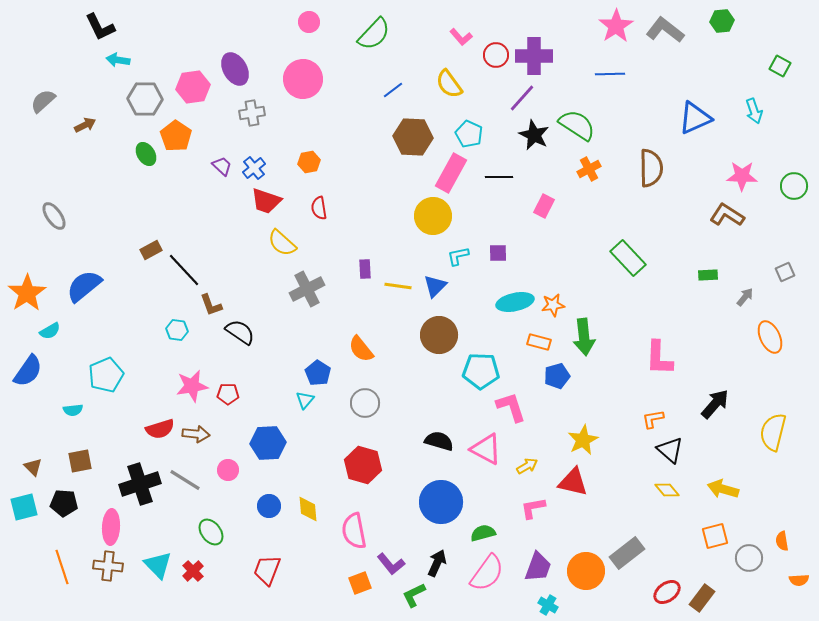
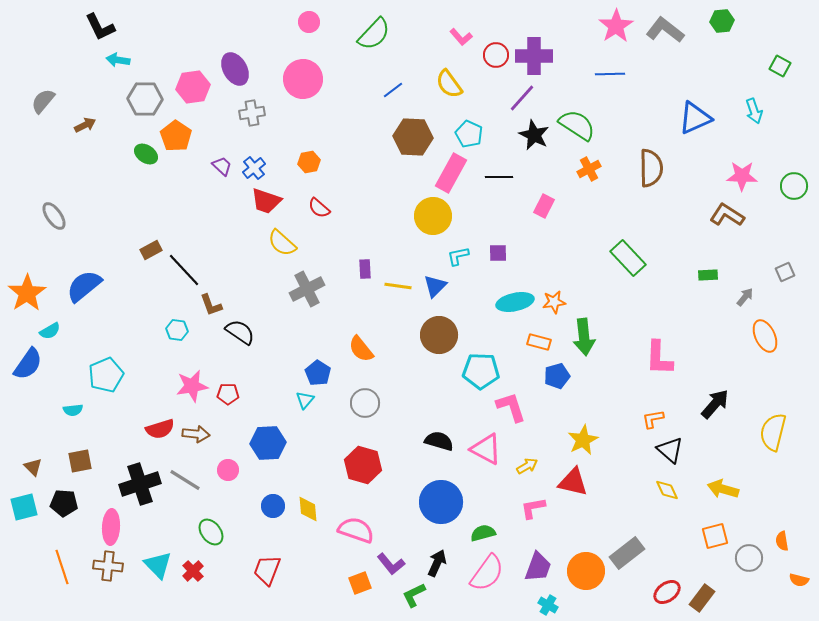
gray semicircle at (43, 101): rotated 8 degrees counterclockwise
green ellipse at (146, 154): rotated 25 degrees counterclockwise
red semicircle at (319, 208): rotated 40 degrees counterclockwise
orange star at (553, 305): moved 1 px right, 3 px up
orange ellipse at (770, 337): moved 5 px left, 1 px up
blue semicircle at (28, 371): moved 7 px up
yellow diamond at (667, 490): rotated 15 degrees clockwise
blue circle at (269, 506): moved 4 px right
pink semicircle at (354, 531): moved 2 px right, 1 px up; rotated 120 degrees clockwise
orange semicircle at (799, 580): rotated 18 degrees clockwise
